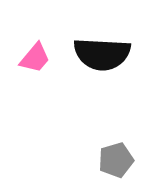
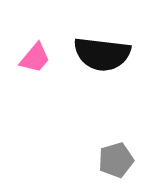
black semicircle: rotated 4 degrees clockwise
